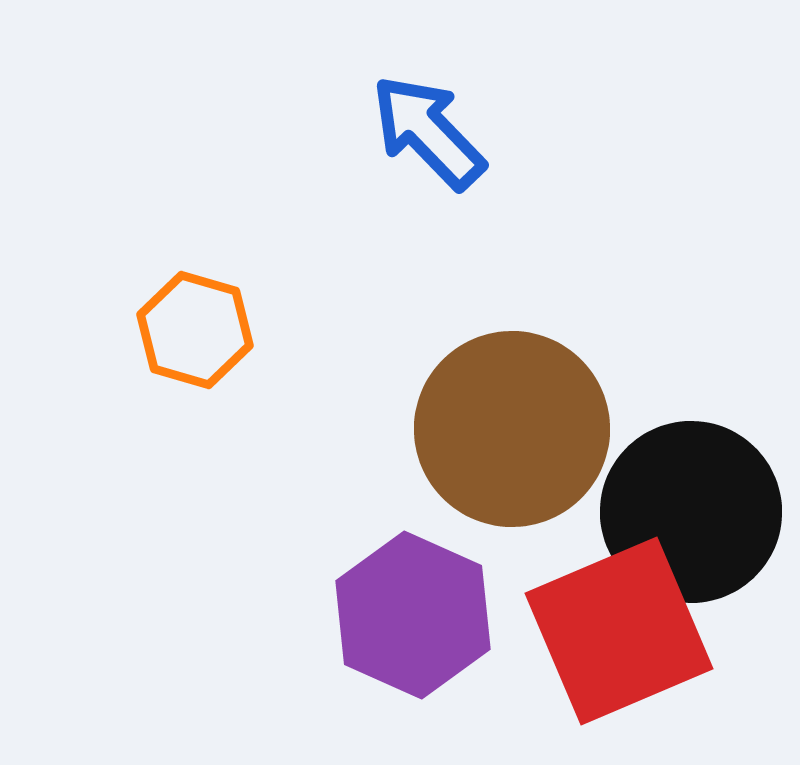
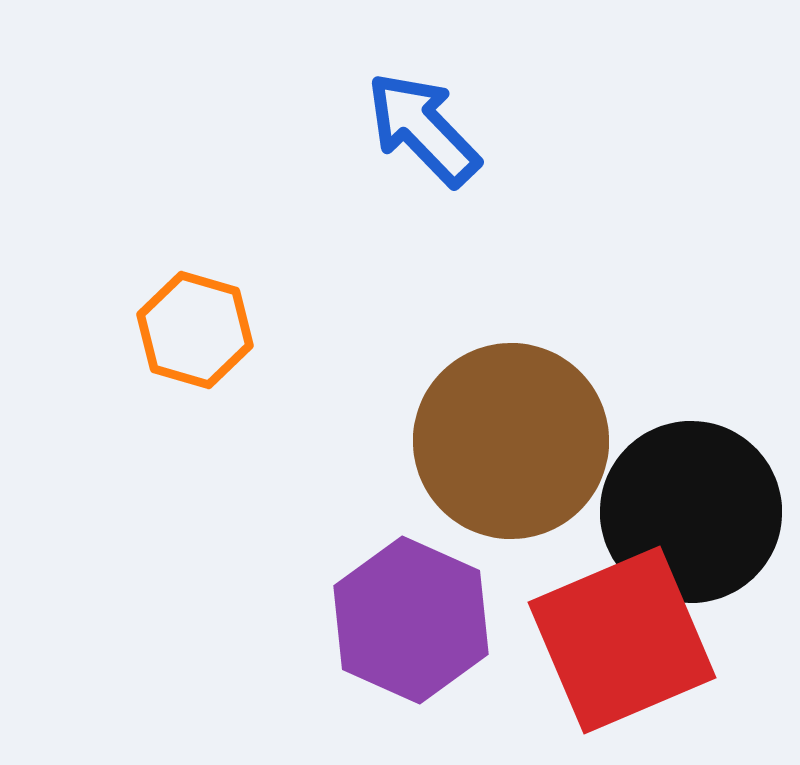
blue arrow: moved 5 px left, 3 px up
brown circle: moved 1 px left, 12 px down
purple hexagon: moved 2 px left, 5 px down
red square: moved 3 px right, 9 px down
